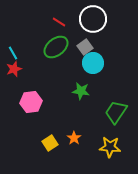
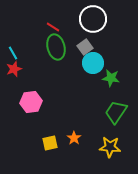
red line: moved 6 px left, 5 px down
green ellipse: rotated 65 degrees counterclockwise
green star: moved 30 px right, 13 px up
yellow square: rotated 21 degrees clockwise
